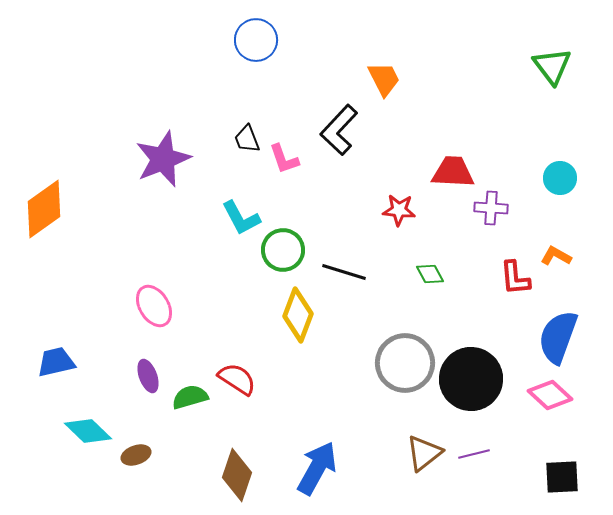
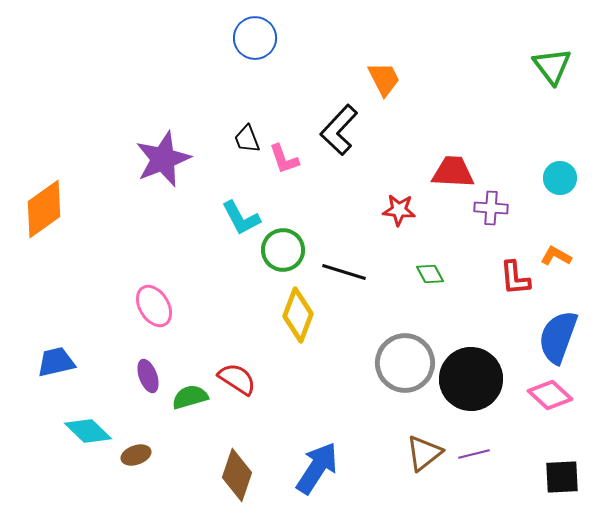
blue circle: moved 1 px left, 2 px up
blue arrow: rotated 4 degrees clockwise
